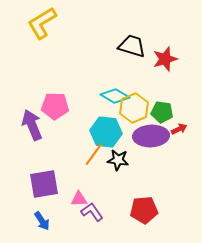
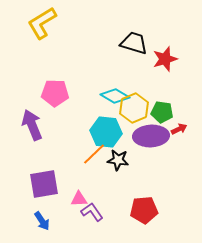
black trapezoid: moved 2 px right, 3 px up
pink pentagon: moved 13 px up
orange line: rotated 10 degrees clockwise
